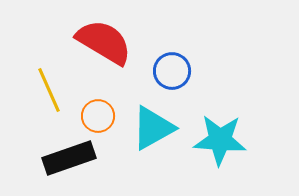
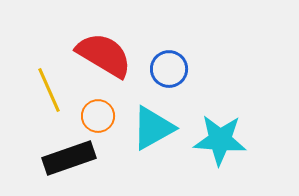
red semicircle: moved 13 px down
blue circle: moved 3 px left, 2 px up
